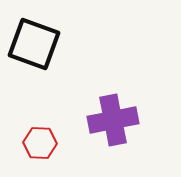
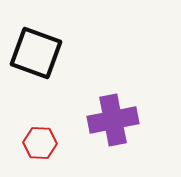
black square: moved 2 px right, 9 px down
